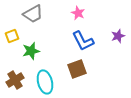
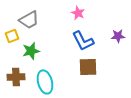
gray trapezoid: moved 4 px left, 6 px down
purple star: rotated 16 degrees clockwise
brown square: moved 11 px right, 2 px up; rotated 18 degrees clockwise
brown cross: moved 1 px right, 3 px up; rotated 30 degrees clockwise
